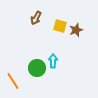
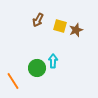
brown arrow: moved 2 px right, 2 px down
